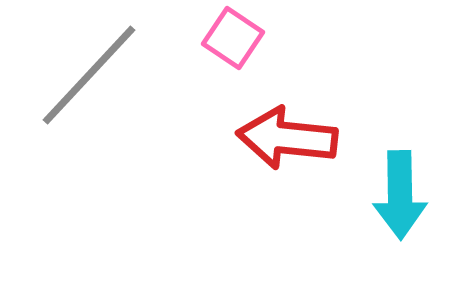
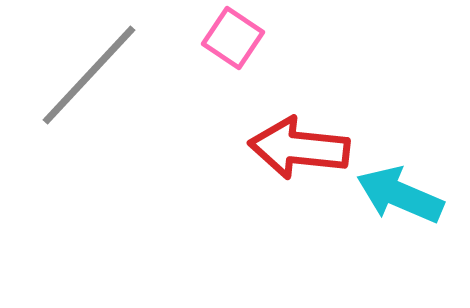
red arrow: moved 12 px right, 10 px down
cyan arrow: rotated 114 degrees clockwise
